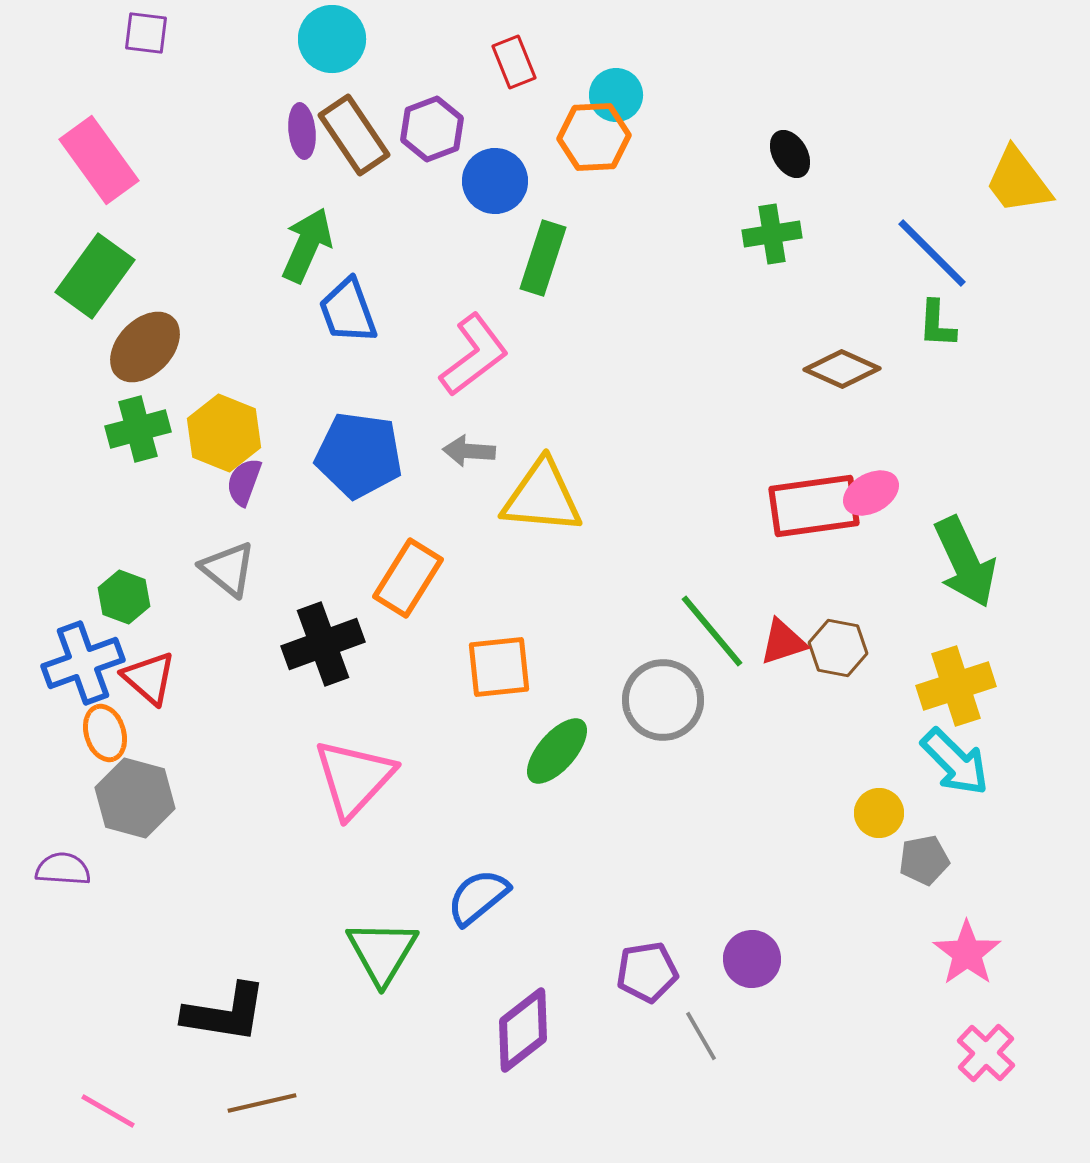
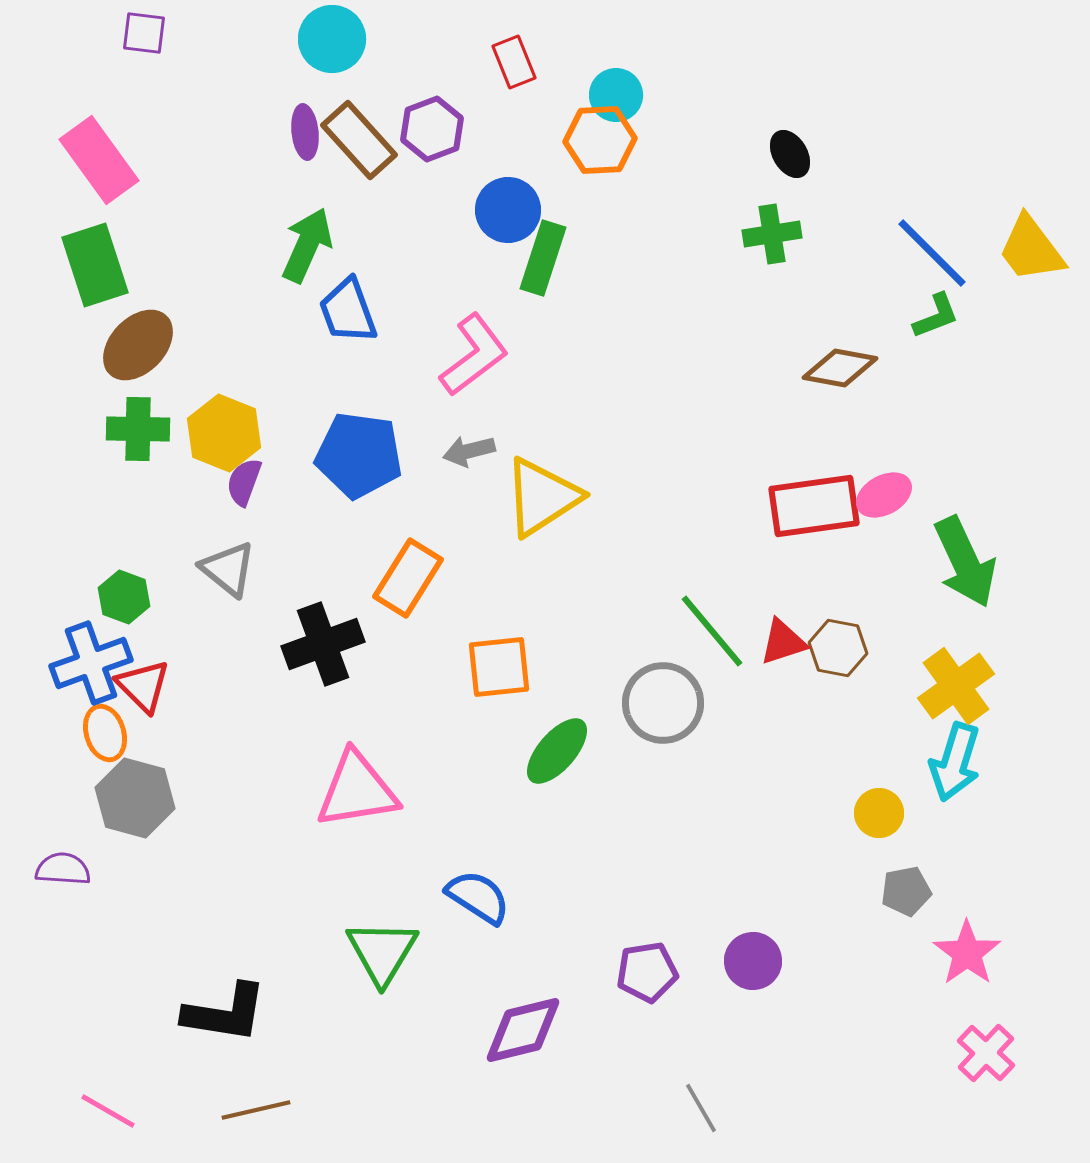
purple square at (146, 33): moved 2 px left
purple ellipse at (302, 131): moved 3 px right, 1 px down
brown rectangle at (354, 135): moved 5 px right, 5 px down; rotated 8 degrees counterclockwise
orange hexagon at (594, 137): moved 6 px right, 3 px down
blue circle at (495, 181): moved 13 px right, 29 px down
yellow trapezoid at (1018, 181): moved 13 px right, 68 px down
green rectangle at (95, 276): moved 11 px up; rotated 54 degrees counterclockwise
green L-shape at (937, 324): moved 1 px left, 8 px up; rotated 114 degrees counterclockwise
brown ellipse at (145, 347): moved 7 px left, 2 px up
brown diamond at (842, 369): moved 2 px left, 1 px up; rotated 14 degrees counterclockwise
green cross at (138, 429): rotated 16 degrees clockwise
gray arrow at (469, 451): rotated 18 degrees counterclockwise
pink ellipse at (871, 493): moved 13 px right, 2 px down
yellow triangle at (542, 497): rotated 38 degrees counterclockwise
blue cross at (83, 663): moved 8 px right
red triangle at (149, 678): moved 6 px left, 8 px down; rotated 4 degrees clockwise
yellow cross at (956, 686): rotated 18 degrees counterclockwise
gray circle at (663, 700): moved 3 px down
cyan arrow at (955, 762): rotated 62 degrees clockwise
pink triangle at (354, 778): moved 3 px right, 12 px down; rotated 38 degrees clockwise
gray pentagon at (924, 860): moved 18 px left, 31 px down
blue semicircle at (478, 897): rotated 72 degrees clockwise
purple circle at (752, 959): moved 1 px right, 2 px down
purple diamond at (523, 1030): rotated 24 degrees clockwise
gray line at (701, 1036): moved 72 px down
brown line at (262, 1103): moved 6 px left, 7 px down
